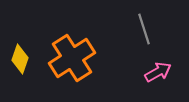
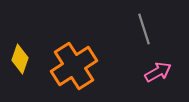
orange cross: moved 2 px right, 8 px down
